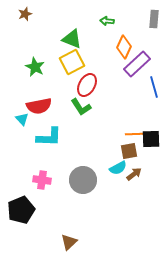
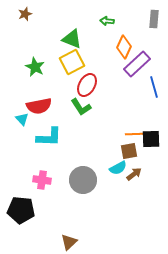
black pentagon: rotated 28 degrees clockwise
